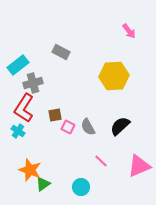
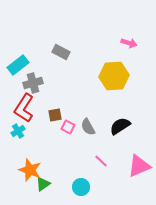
pink arrow: moved 12 px down; rotated 35 degrees counterclockwise
black semicircle: rotated 10 degrees clockwise
cyan cross: rotated 24 degrees clockwise
